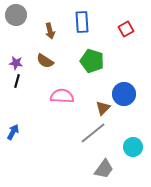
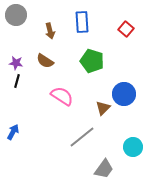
red square: rotated 21 degrees counterclockwise
pink semicircle: rotated 30 degrees clockwise
gray line: moved 11 px left, 4 px down
